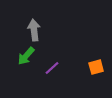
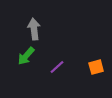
gray arrow: moved 1 px up
purple line: moved 5 px right, 1 px up
